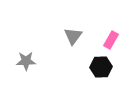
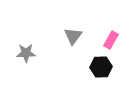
gray star: moved 8 px up
